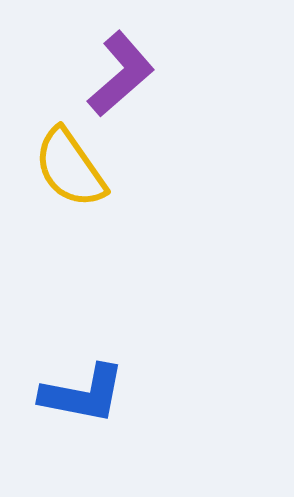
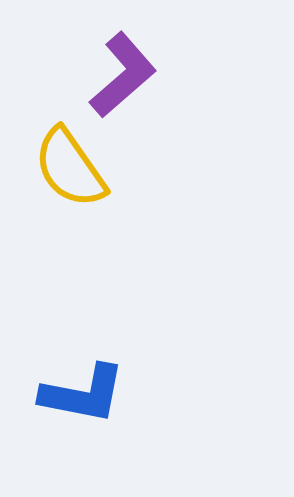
purple L-shape: moved 2 px right, 1 px down
